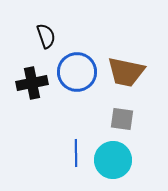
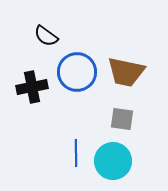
black semicircle: rotated 145 degrees clockwise
black cross: moved 4 px down
cyan circle: moved 1 px down
